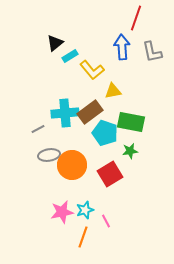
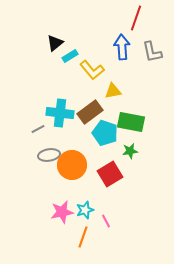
cyan cross: moved 5 px left; rotated 12 degrees clockwise
